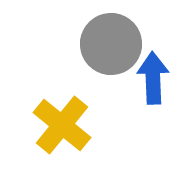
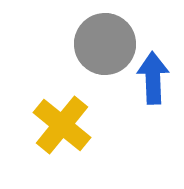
gray circle: moved 6 px left
